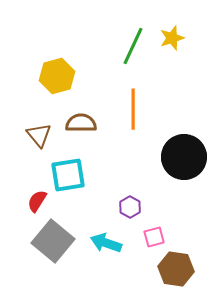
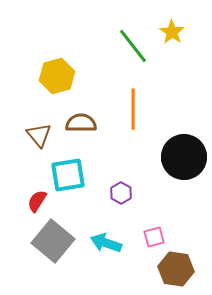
yellow star: moved 6 px up; rotated 20 degrees counterclockwise
green line: rotated 63 degrees counterclockwise
purple hexagon: moved 9 px left, 14 px up
